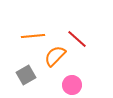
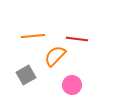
red line: rotated 35 degrees counterclockwise
